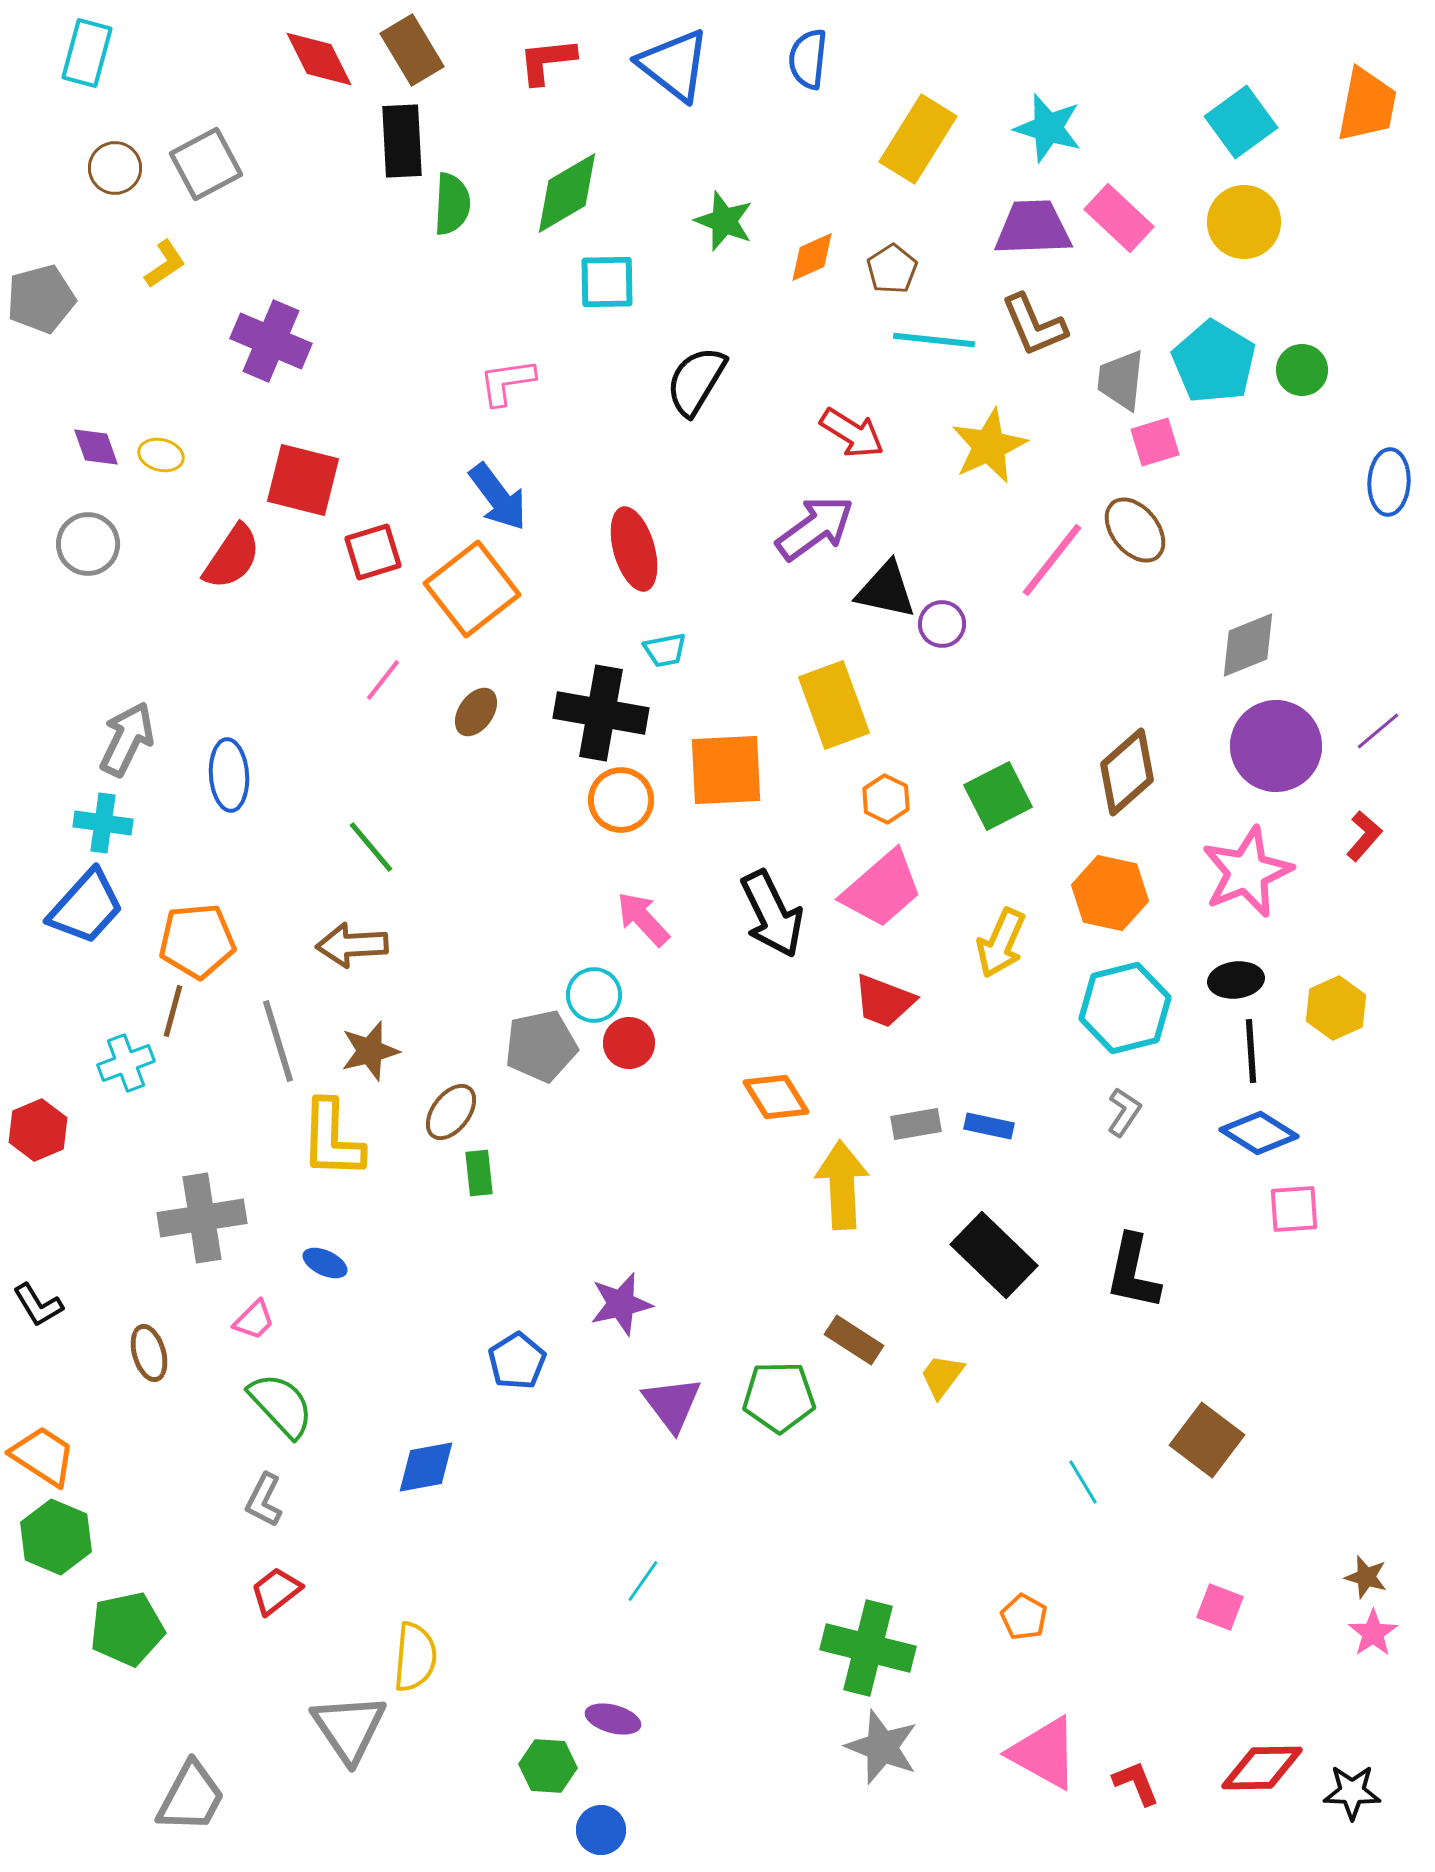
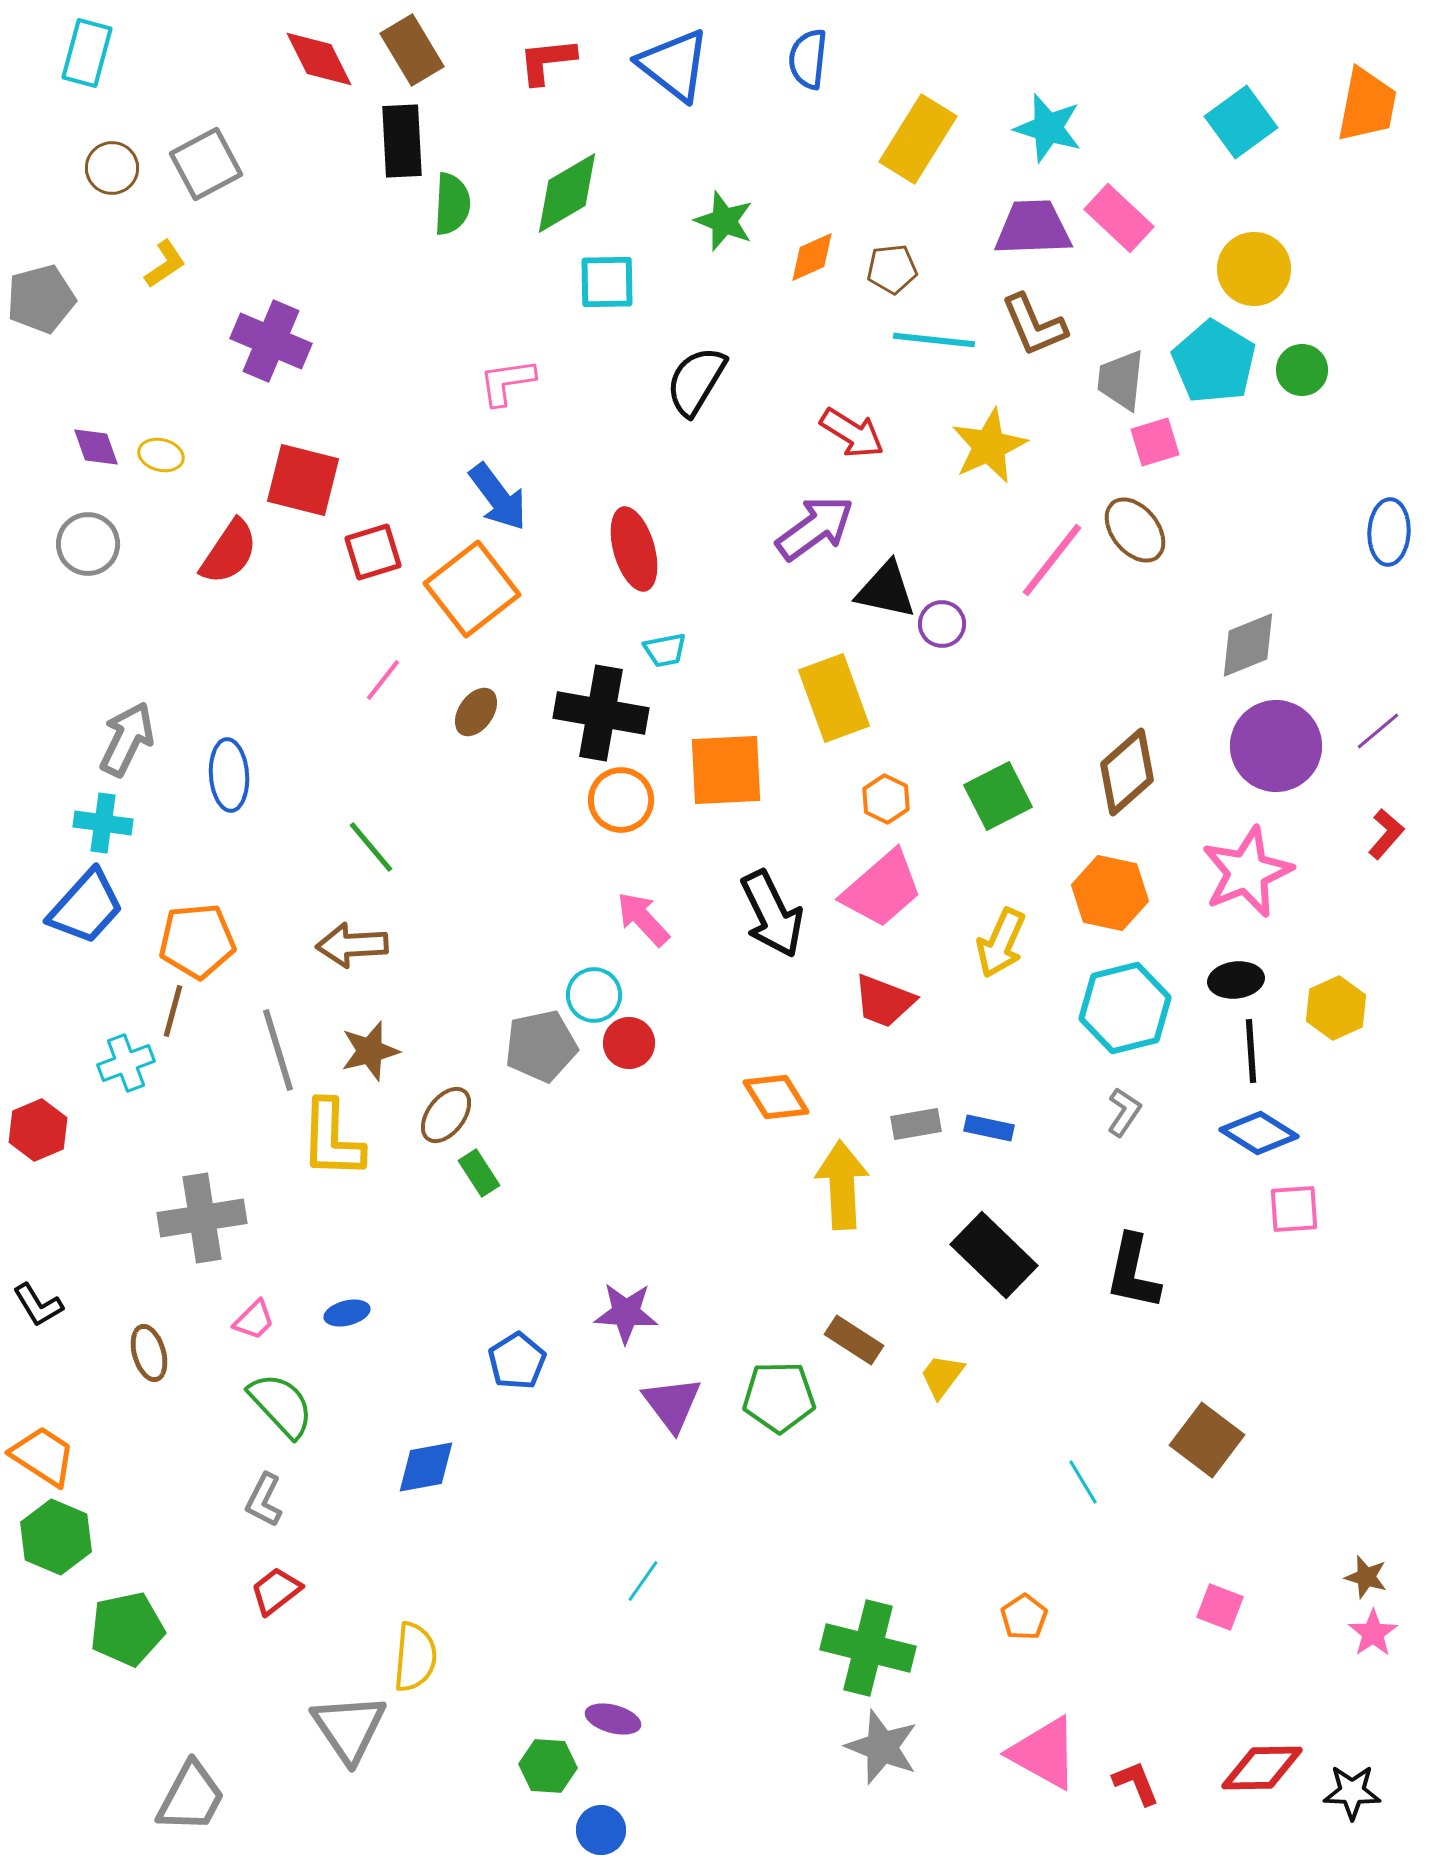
brown circle at (115, 168): moved 3 px left
yellow circle at (1244, 222): moved 10 px right, 47 px down
brown pentagon at (892, 269): rotated 27 degrees clockwise
blue ellipse at (1389, 482): moved 50 px down
red semicircle at (232, 557): moved 3 px left, 5 px up
yellow rectangle at (834, 705): moved 7 px up
red L-shape at (1364, 836): moved 22 px right, 2 px up
gray line at (278, 1041): moved 9 px down
brown ellipse at (451, 1112): moved 5 px left, 3 px down
blue rectangle at (989, 1126): moved 2 px down
green rectangle at (479, 1173): rotated 27 degrees counterclockwise
blue ellipse at (325, 1263): moved 22 px right, 50 px down; rotated 39 degrees counterclockwise
purple star at (621, 1304): moved 5 px right, 9 px down; rotated 16 degrees clockwise
orange pentagon at (1024, 1617): rotated 9 degrees clockwise
